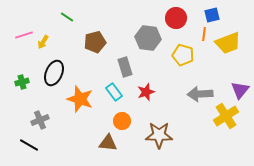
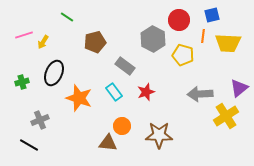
red circle: moved 3 px right, 2 px down
orange line: moved 1 px left, 2 px down
gray hexagon: moved 5 px right, 1 px down; rotated 20 degrees clockwise
yellow trapezoid: rotated 24 degrees clockwise
gray rectangle: moved 1 px up; rotated 36 degrees counterclockwise
purple triangle: moved 1 px left, 2 px up; rotated 12 degrees clockwise
orange star: moved 1 px left, 1 px up
orange circle: moved 5 px down
